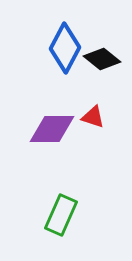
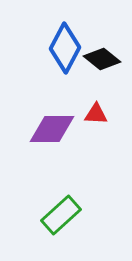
red triangle: moved 3 px right, 3 px up; rotated 15 degrees counterclockwise
green rectangle: rotated 24 degrees clockwise
